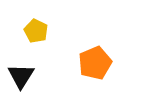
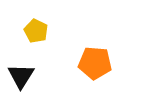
orange pentagon: rotated 28 degrees clockwise
